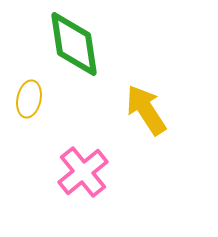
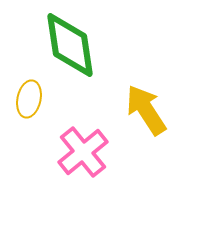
green diamond: moved 4 px left, 1 px down
pink cross: moved 20 px up
